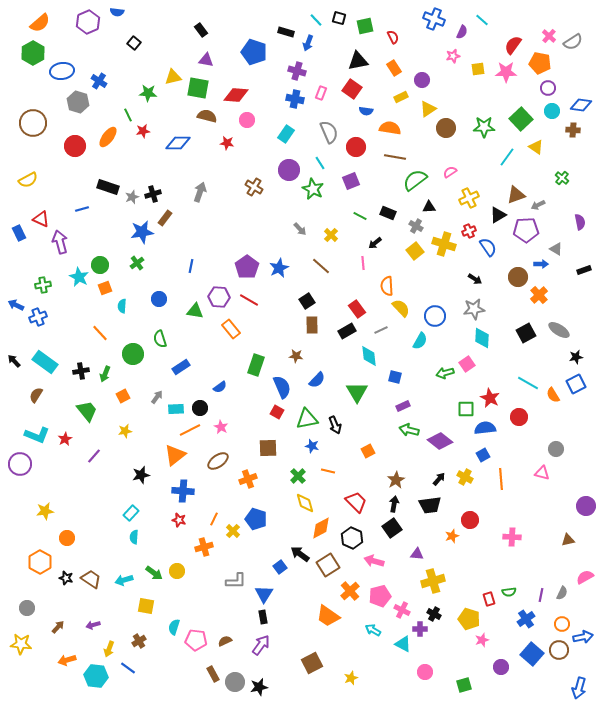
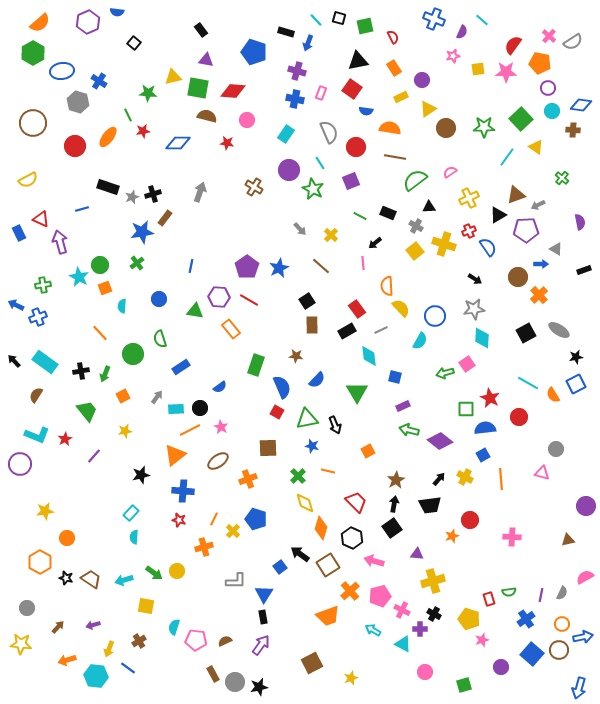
red diamond at (236, 95): moved 3 px left, 4 px up
orange diamond at (321, 528): rotated 45 degrees counterclockwise
orange trapezoid at (328, 616): rotated 55 degrees counterclockwise
